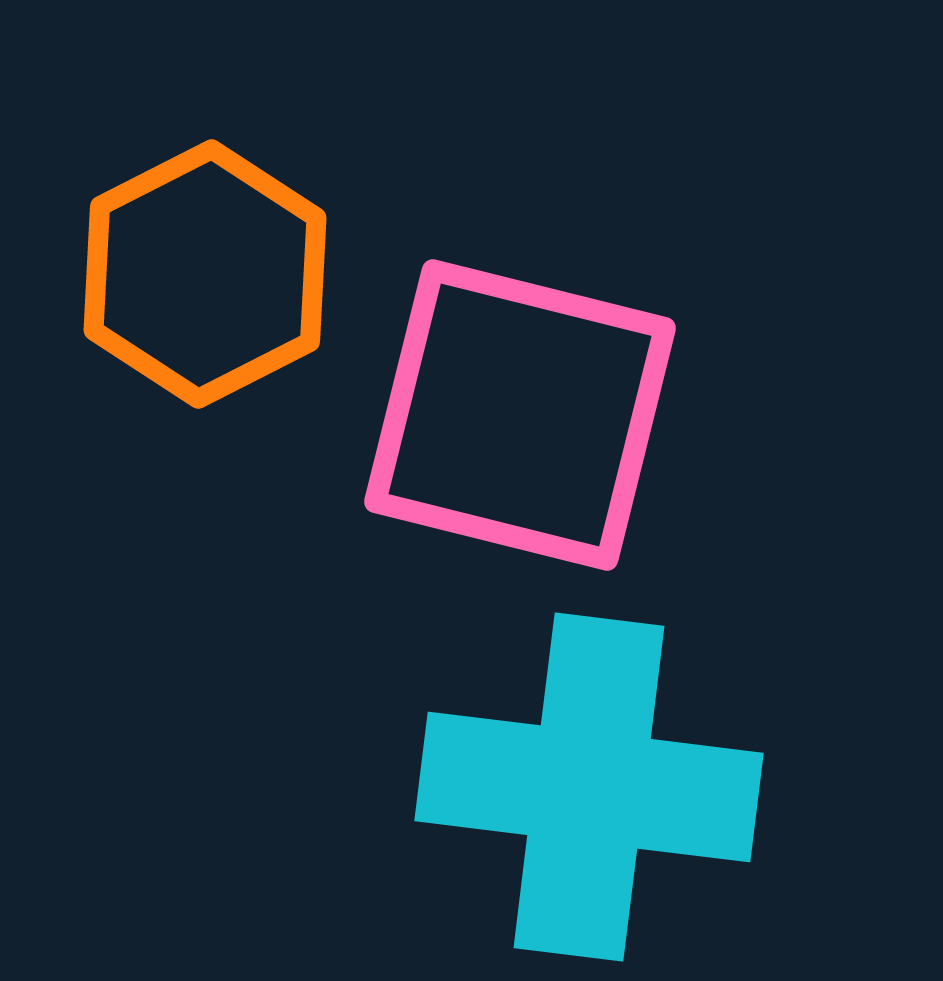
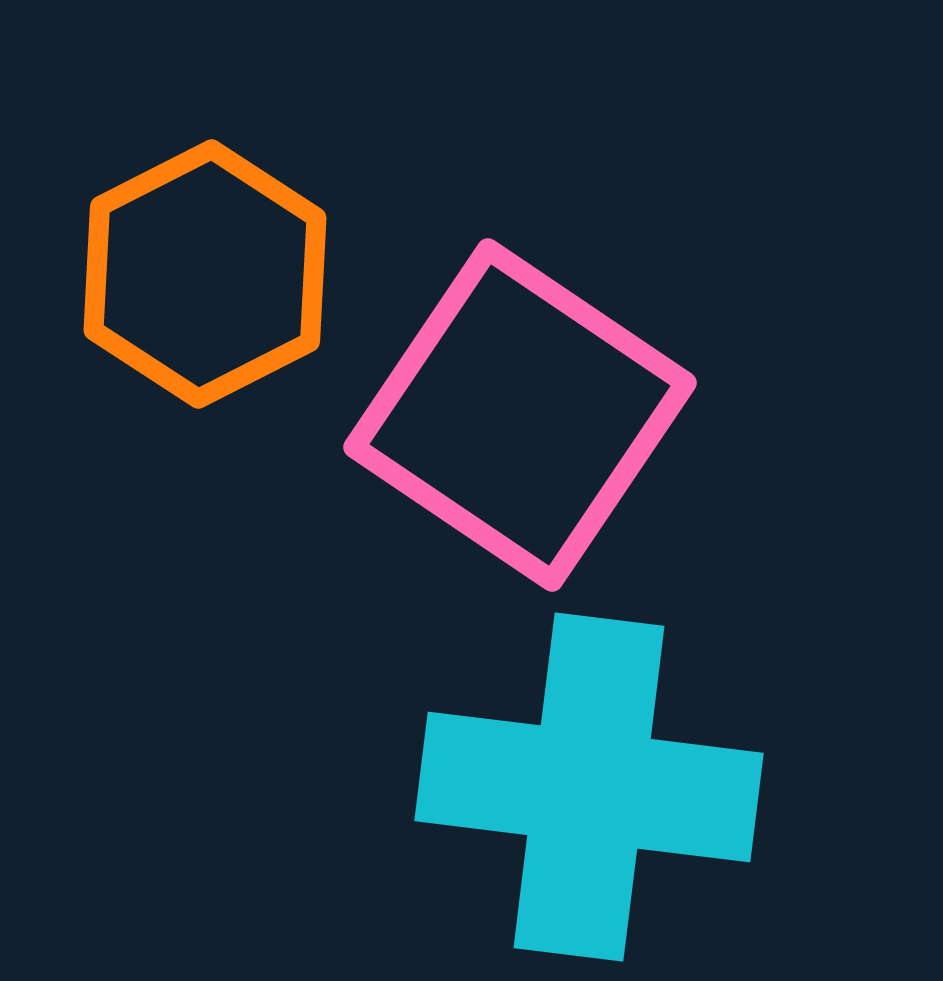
pink square: rotated 20 degrees clockwise
